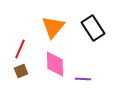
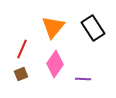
red line: moved 2 px right
pink diamond: rotated 36 degrees clockwise
brown square: moved 3 px down
